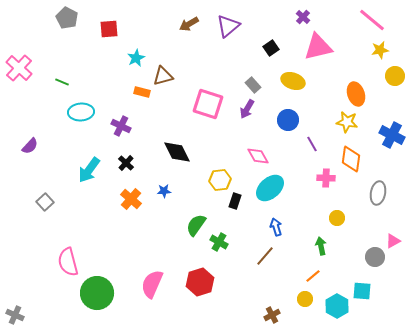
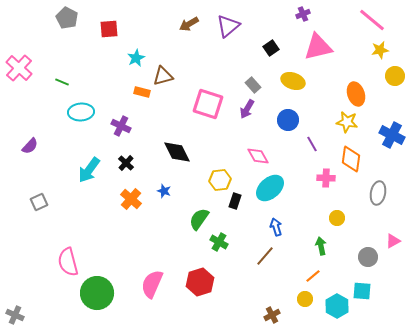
purple cross at (303, 17): moved 3 px up; rotated 24 degrees clockwise
blue star at (164, 191): rotated 24 degrees clockwise
gray square at (45, 202): moved 6 px left; rotated 18 degrees clockwise
green semicircle at (196, 225): moved 3 px right, 6 px up
gray circle at (375, 257): moved 7 px left
